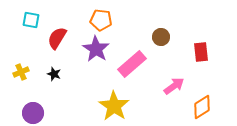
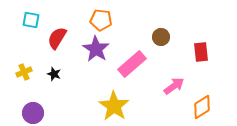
yellow cross: moved 3 px right
